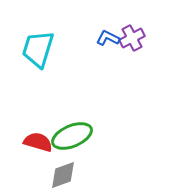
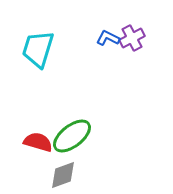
green ellipse: rotated 15 degrees counterclockwise
